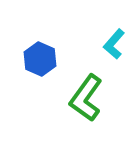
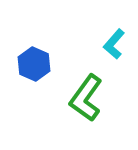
blue hexagon: moved 6 px left, 5 px down
